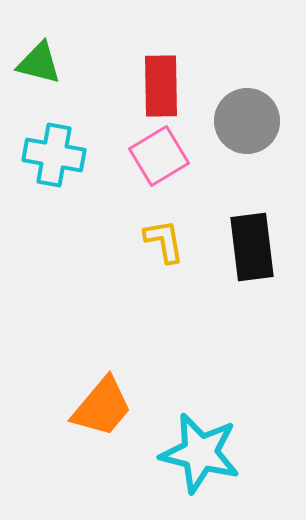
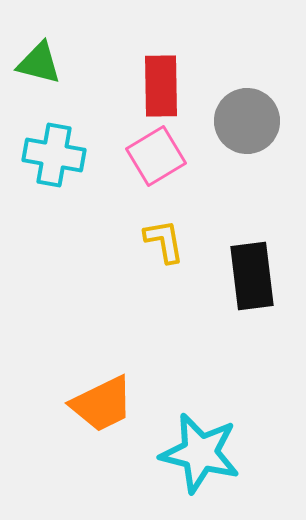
pink square: moved 3 px left
black rectangle: moved 29 px down
orange trapezoid: moved 3 px up; rotated 24 degrees clockwise
